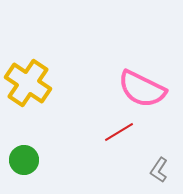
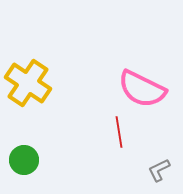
red line: rotated 68 degrees counterclockwise
gray L-shape: rotated 30 degrees clockwise
